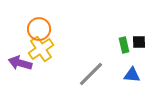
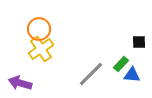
green rectangle: moved 3 px left, 19 px down; rotated 56 degrees clockwise
purple arrow: moved 20 px down
